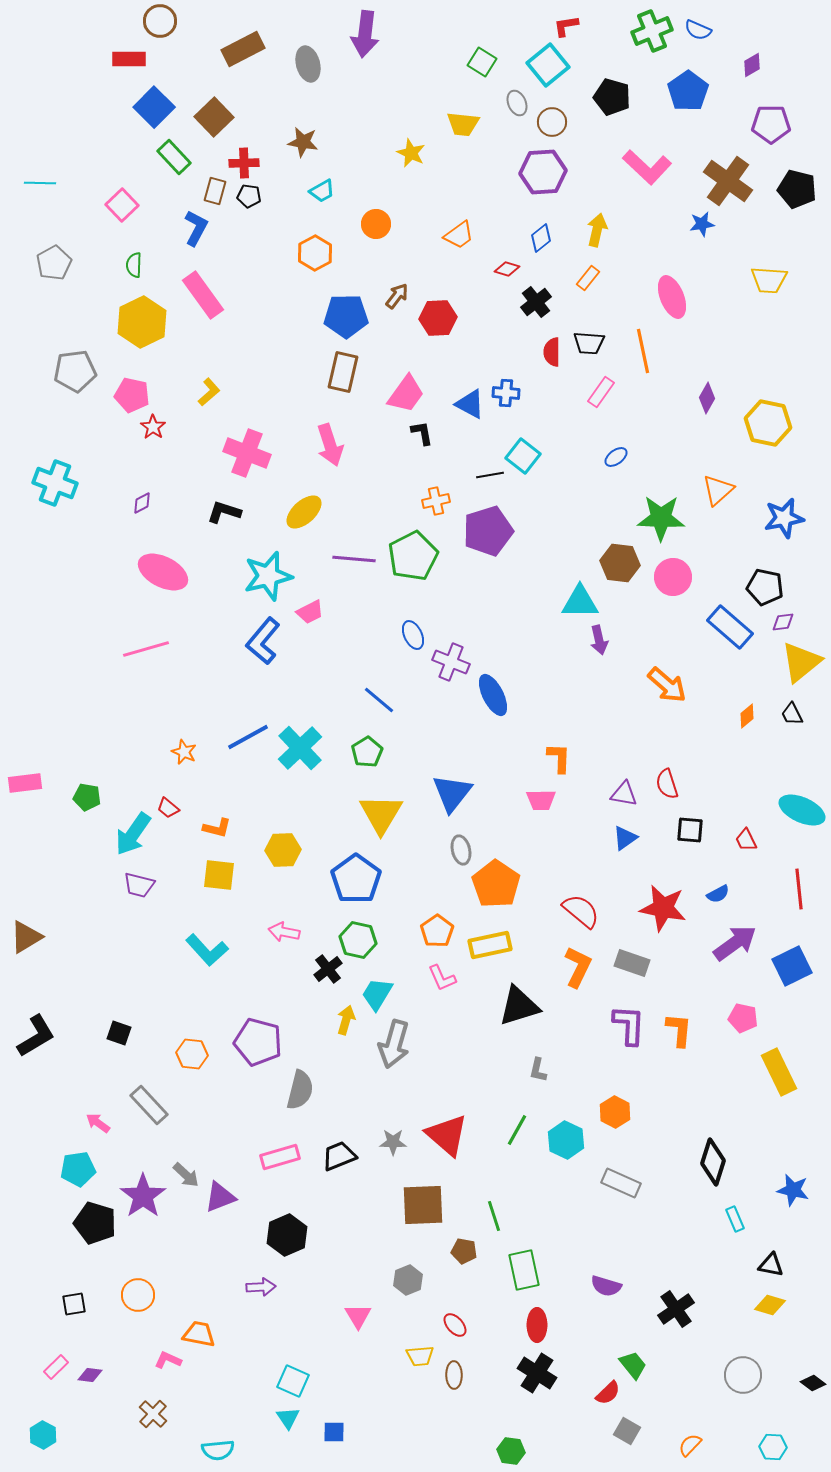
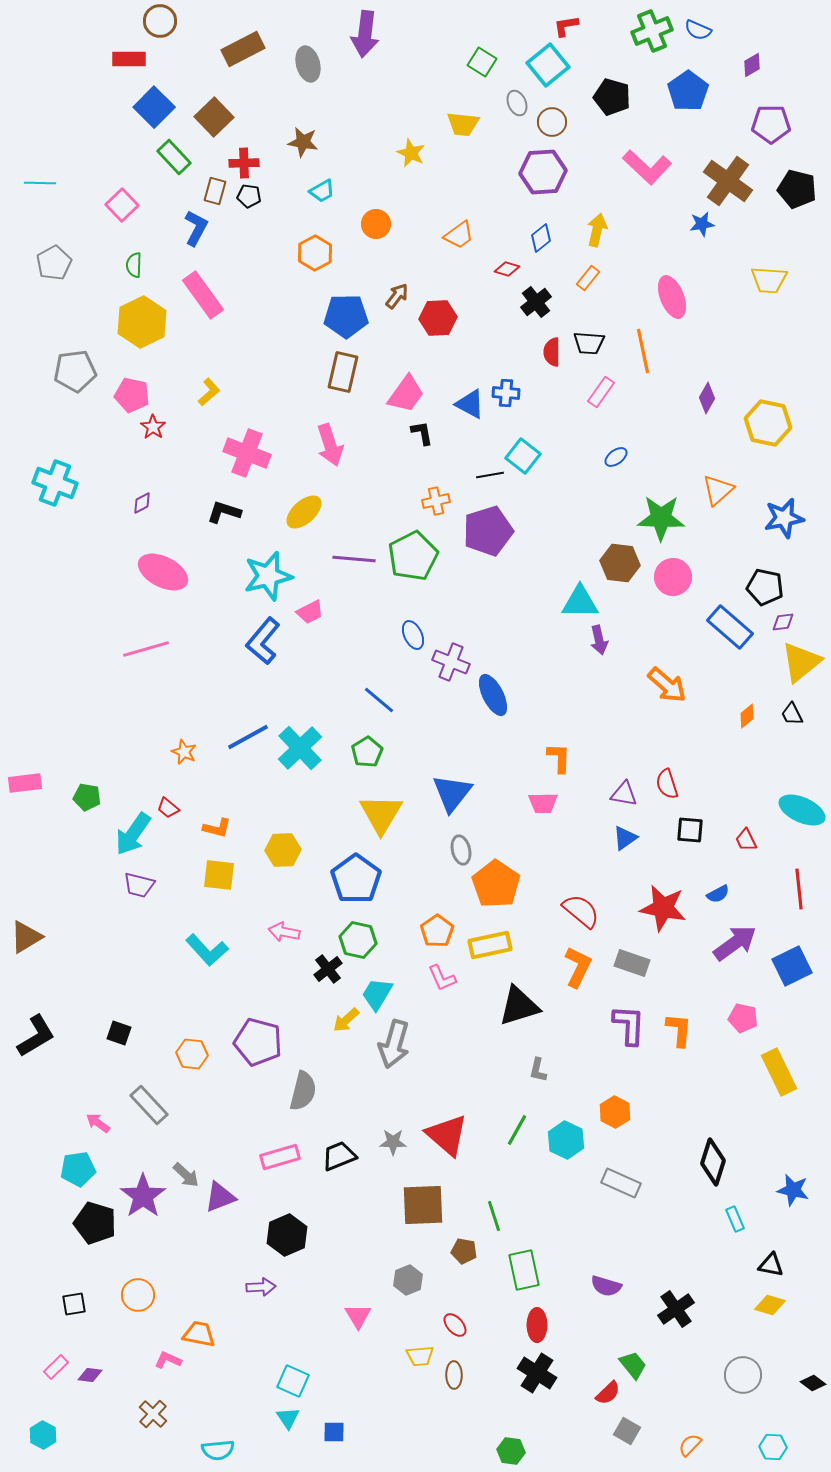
pink trapezoid at (541, 800): moved 2 px right, 3 px down
yellow arrow at (346, 1020): rotated 148 degrees counterclockwise
gray semicircle at (300, 1090): moved 3 px right, 1 px down
